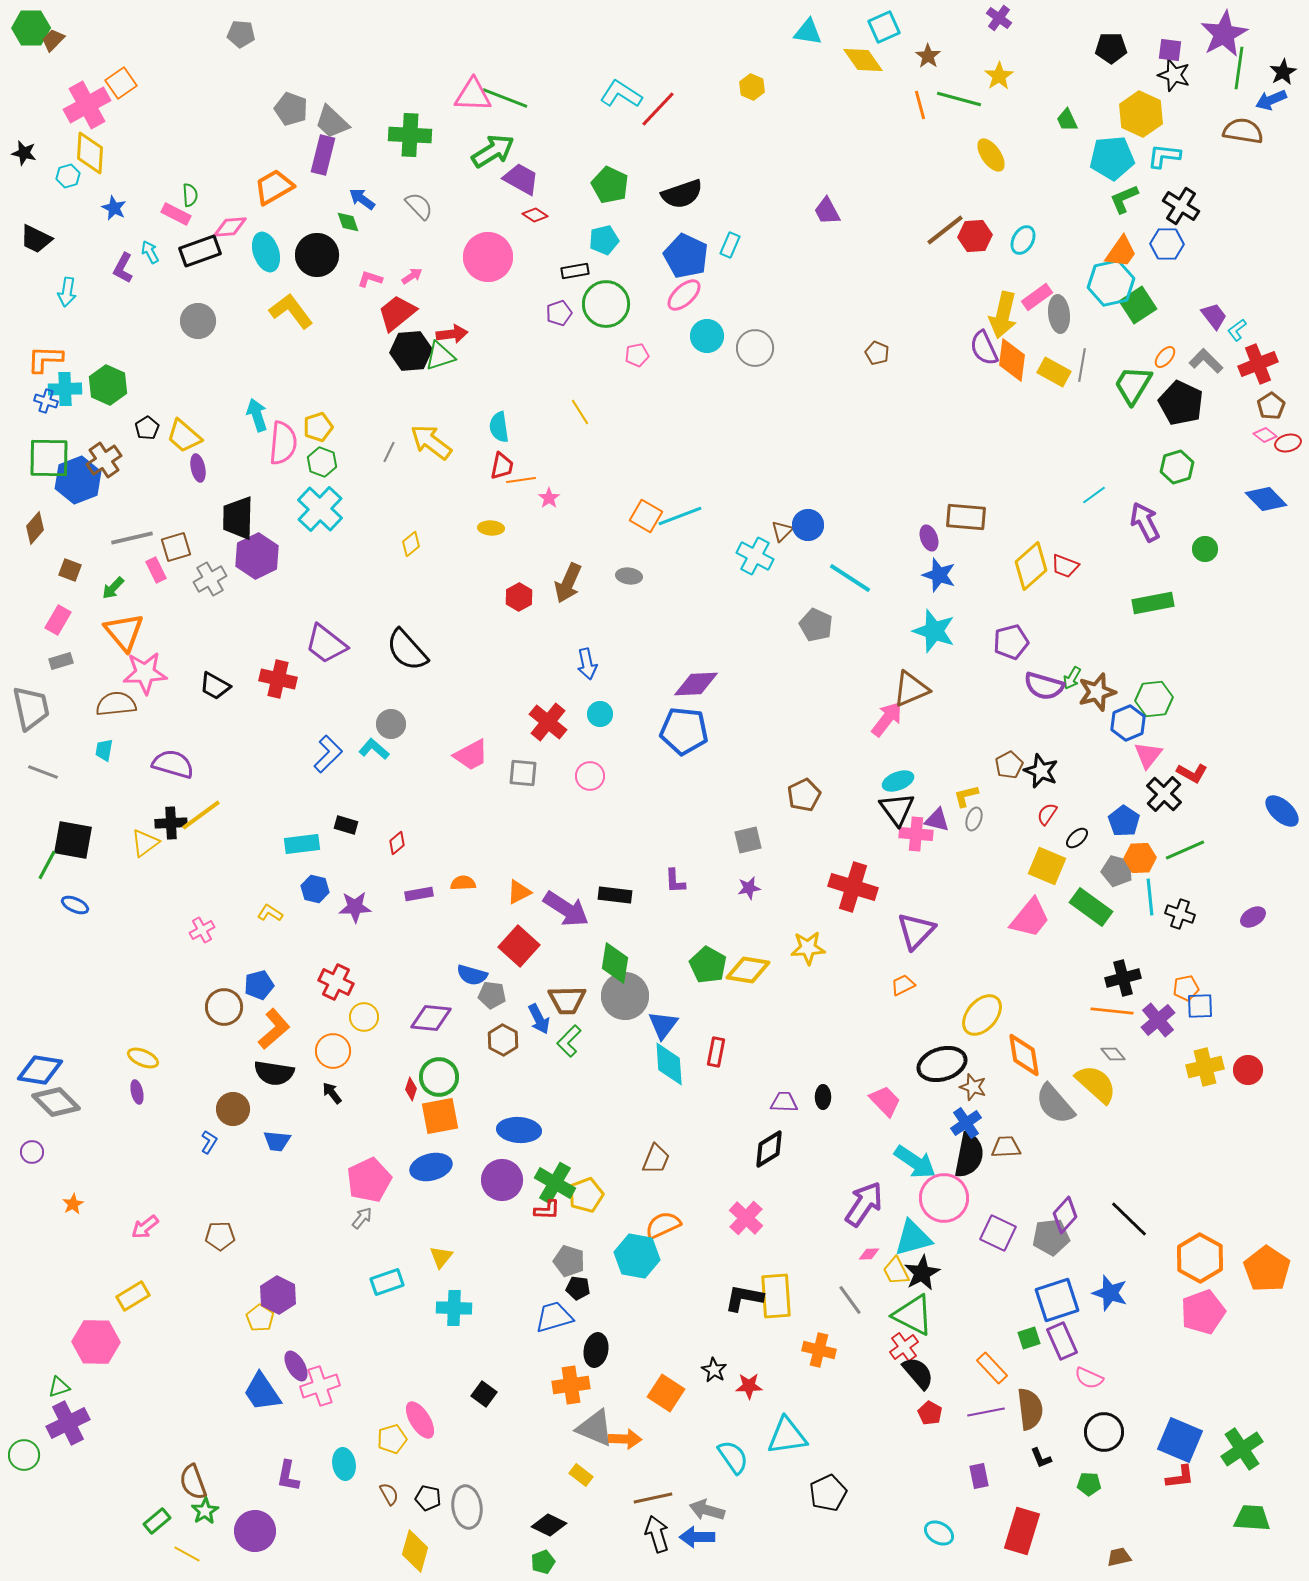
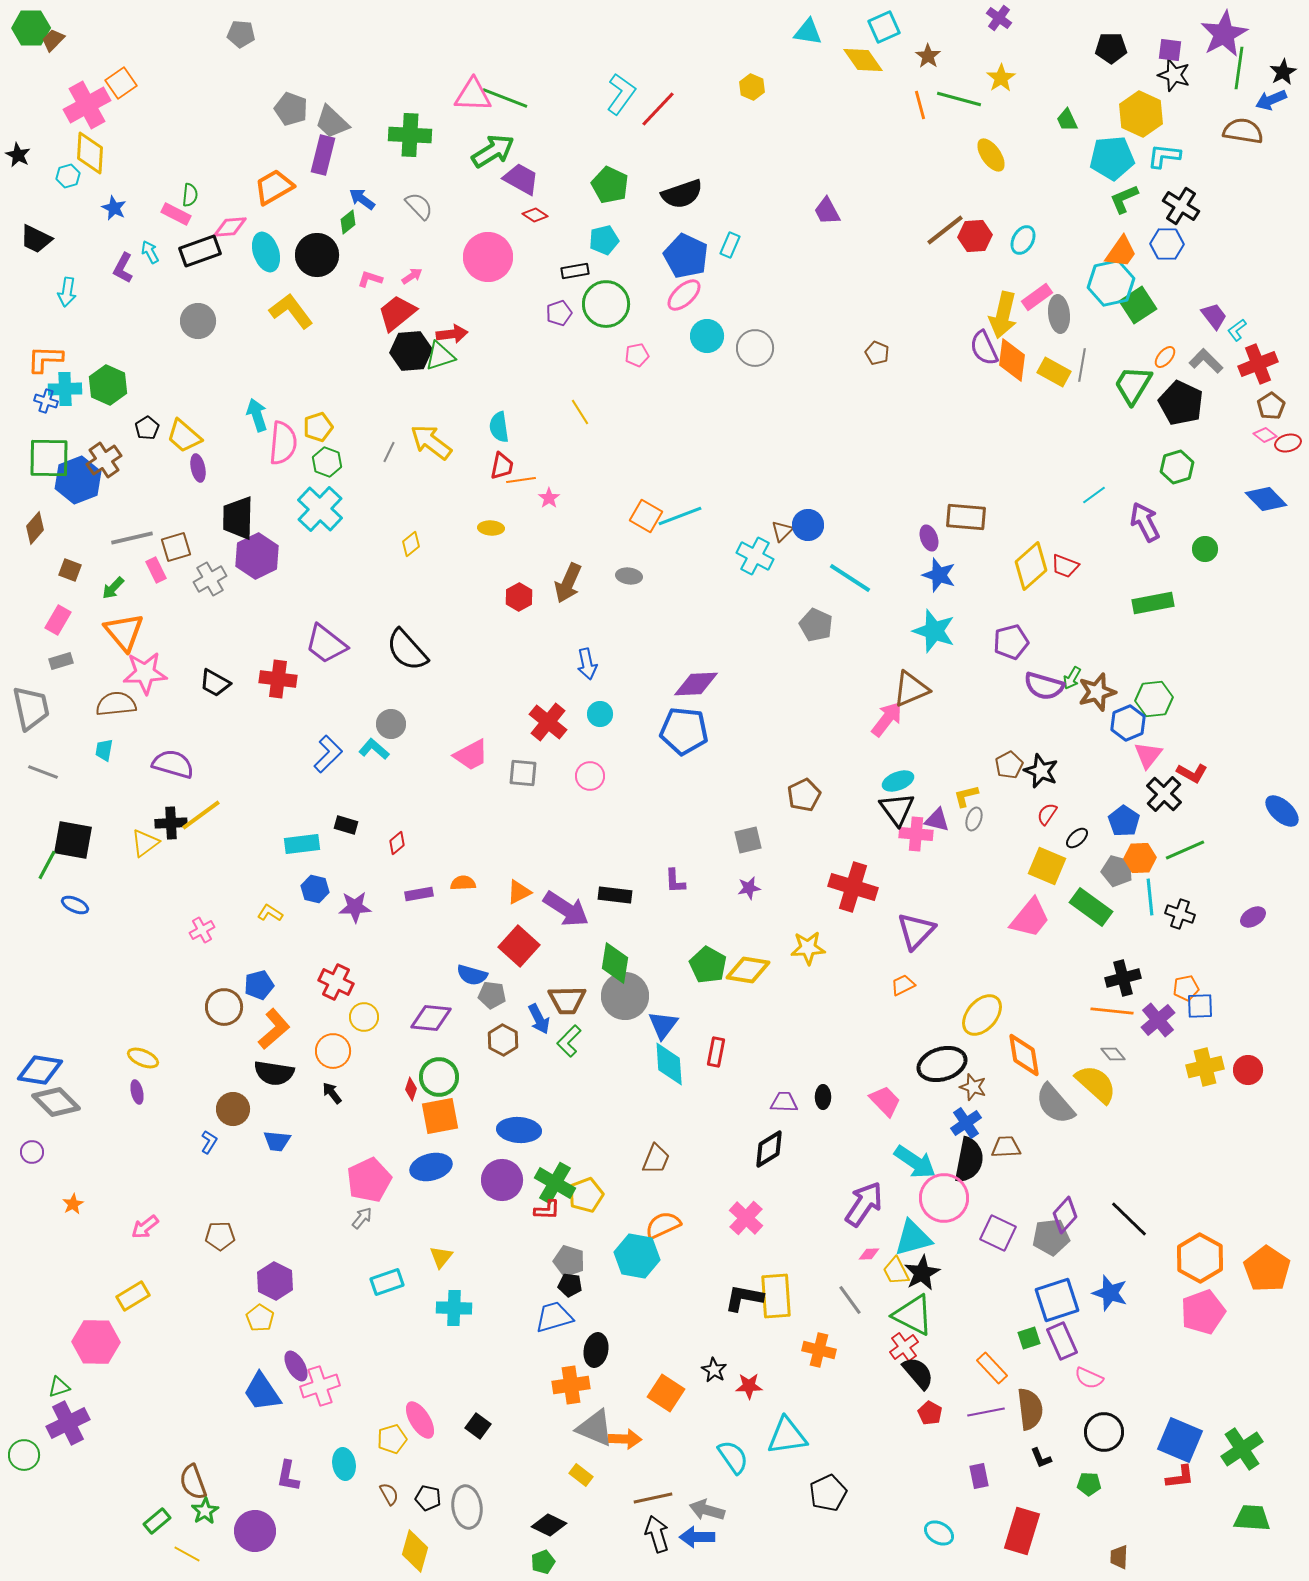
yellow star at (999, 76): moved 2 px right, 2 px down
cyan L-shape at (621, 94): rotated 93 degrees clockwise
black star at (24, 153): moved 6 px left, 2 px down; rotated 15 degrees clockwise
green semicircle at (190, 195): rotated 10 degrees clockwise
green diamond at (348, 222): rotated 70 degrees clockwise
green hexagon at (322, 462): moved 5 px right
red cross at (278, 679): rotated 6 degrees counterclockwise
black trapezoid at (215, 686): moved 3 px up
black semicircle at (969, 1155): moved 5 px down
black pentagon at (578, 1288): moved 8 px left, 3 px up
purple hexagon at (278, 1295): moved 3 px left, 14 px up
black square at (484, 1394): moved 6 px left, 32 px down
brown trapezoid at (1119, 1557): rotated 75 degrees counterclockwise
